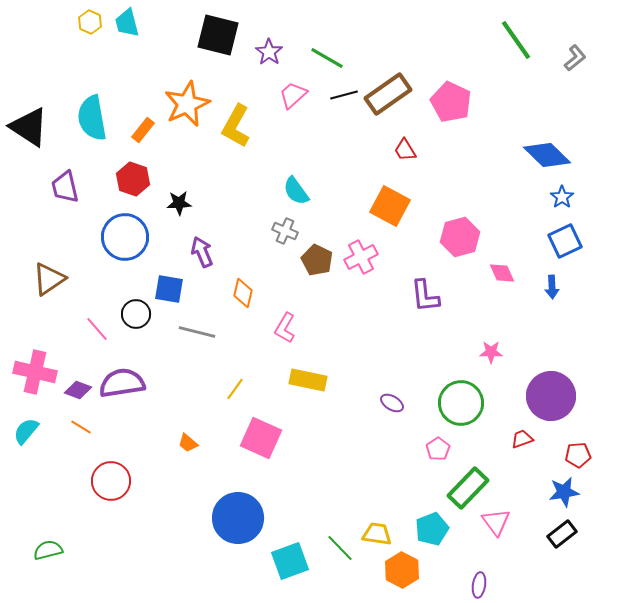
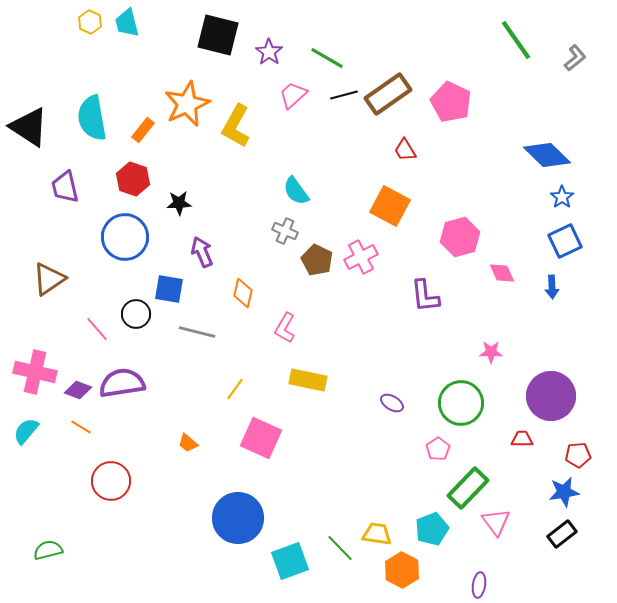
red trapezoid at (522, 439): rotated 20 degrees clockwise
